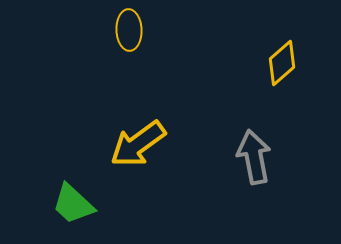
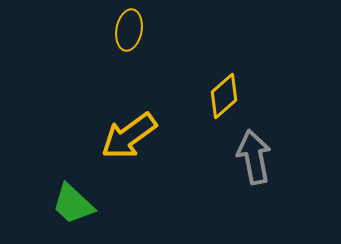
yellow ellipse: rotated 12 degrees clockwise
yellow diamond: moved 58 px left, 33 px down
yellow arrow: moved 9 px left, 8 px up
